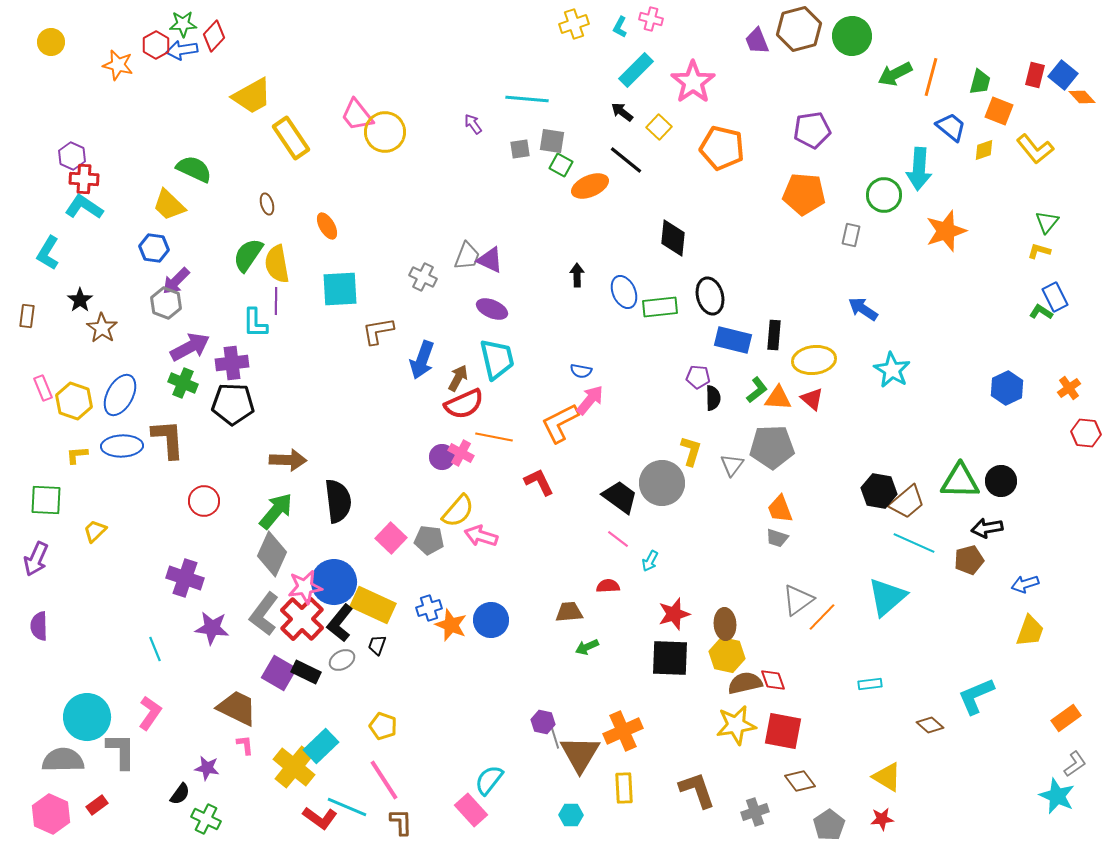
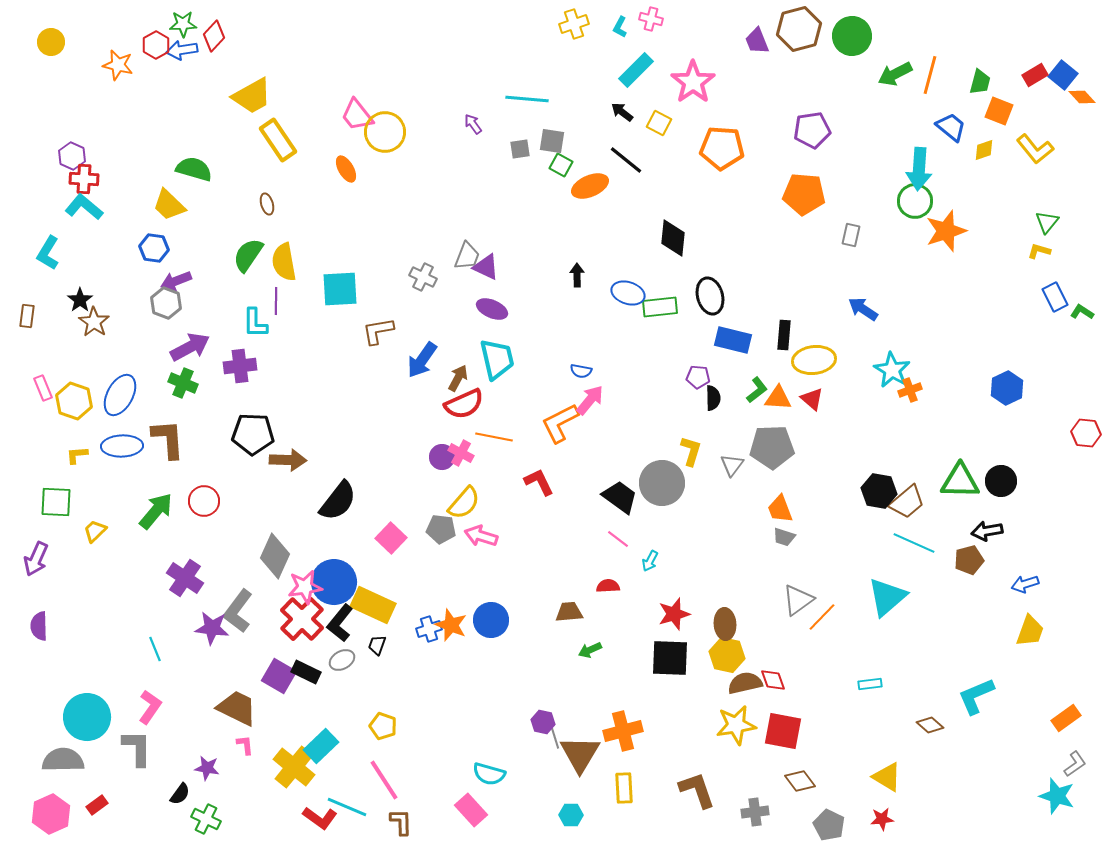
red rectangle at (1035, 75): rotated 45 degrees clockwise
orange line at (931, 77): moved 1 px left, 2 px up
yellow square at (659, 127): moved 4 px up; rotated 15 degrees counterclockwise
yellow rectangle at (291, 138): moved 13 px left, 2 px down
orange pentagon at (722, 148): rotated 9 degrees counterclockwise
green semicircle at (194, 169): rotated 9 degrees counterclockwise
green circle at (884, 195): moved 31 px right, 6 px down
cyan L-shape at (84, 207): rotated 6 degrees clockwise
orange ellipse at (327, 226): moved 19 px right, 57 px up
purple triangle at (490, 260): moved 4 px left, 7 px down
yellow semicircle at (277, 264): moved 7 px right, 2 px up
purple arrow at (176, 281): rotated 24 degrees clockwise
blue ellipse at (624, 292): moved 4 px right, 1 px down; rotated 48 degrees counterclockwise
green L-shape at (1041, 312): moved 41 px right
brown star at (102, 328): moved 8 px left, 6 px up
black rectangle at (774, 335): moved 10 px right
blue arrow at (422, 360): rotated 15 degrees clockwise
purple cross at (232, 363): moved 8 px right, 3 px down
orange cross at (1069, 388): moved 159 px left, 2 px down; rotated 15 degrees clockwise
black pentagon at (233, 404): moved 20 px right, 30 px down
green square at (46, 500): moved 10 px right, 2 px down
black semicircle at (338, 501): rotated 45 degrees clockwise
green arrow at (276, 511): moved 120 px left
yellow semicircle at (458, 511): moved 6 px right, 8 px up
black arrow at (987, 528): moved 3 px down
gray trapezoid at (777, 538): moved 7 px right, 1 px up
gray pentagon at (429, 540): moved 12 px right, 11 px up
gray diamond at (272, 554): moved 3 px right, 2 px down
purple cross at (185, 578): rotated 15 degrees clockwise
blue cross at (429, 608): moved 21 px down
gray L-shape at (264, 614): moved 26 px left, 3 px up
green arrow at (587, 647): moved 3 px right, 3 px down
purple square at (279, 673): moved 3 px down
pink L-shape at (150, 713): moved 6 px up
orange cross at (623, 731): rotated 9 degrees clockwise
gray L-shape at (121, 751): moved 16 px right, 3 px up
cyan semicircle at (489, 780): moved 6 px up; rotated 112 degrees counterclockwise
cyan star at (1057, 796): rotated 6 degrees counterclockwise
gray cross at (755, 812): rotated 12 degrees clockwise
pink hexagon at (51, 814): rotated 12 degrees clockwise
gray pentagon at (829, 825): rotated 12 degrees counterclockwise
